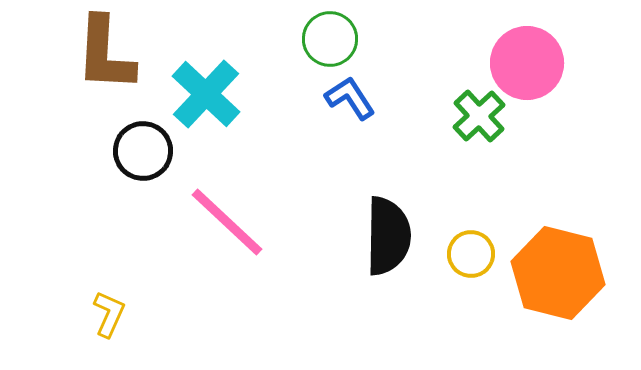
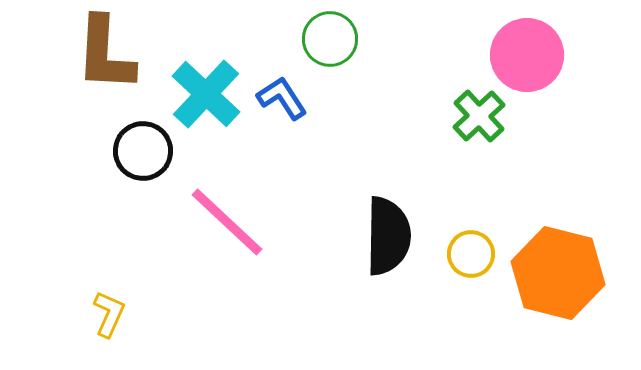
pink circle: moved 8 px up
blue L-shape: moved 68 px left
